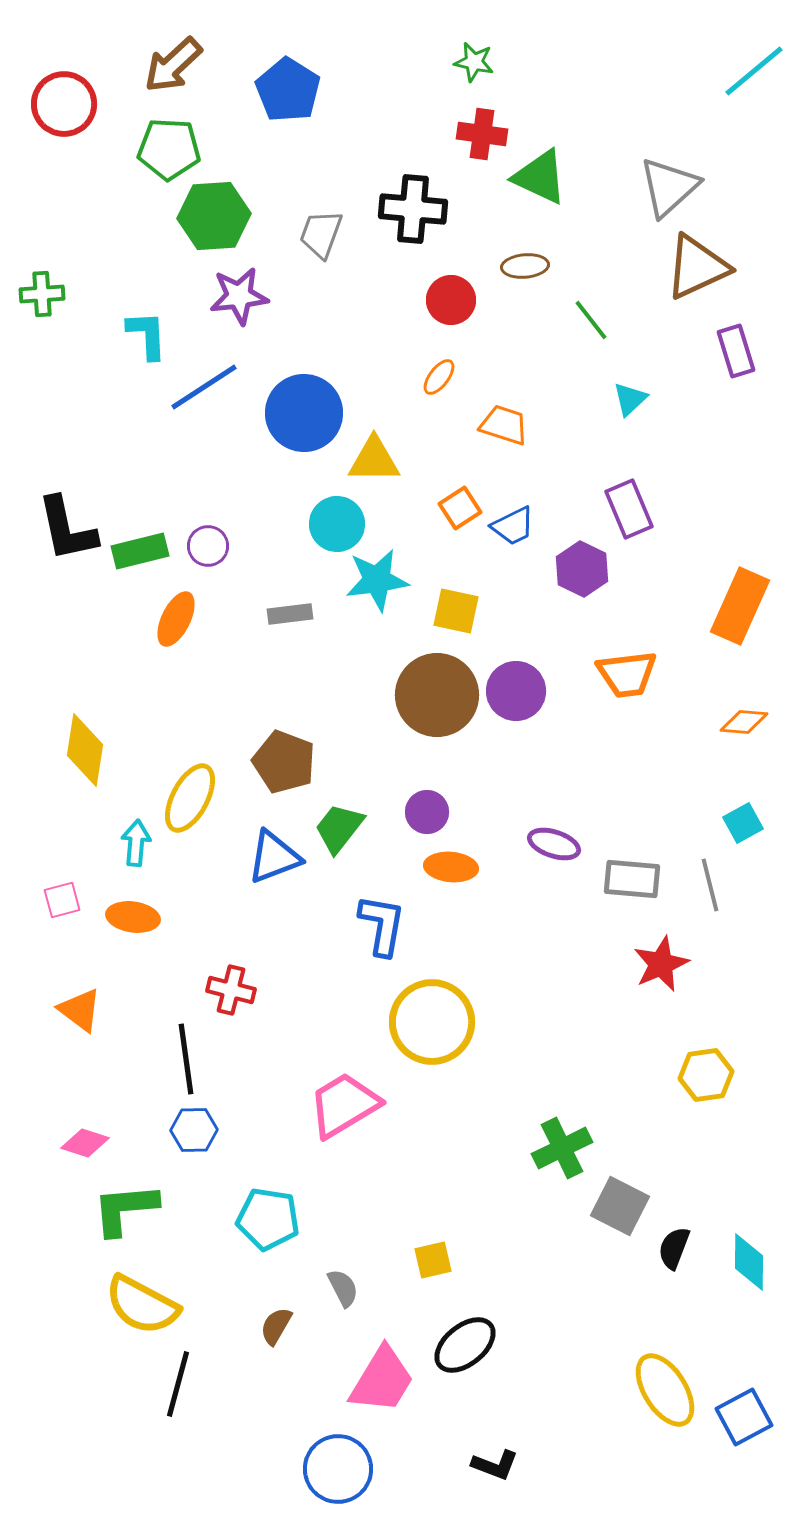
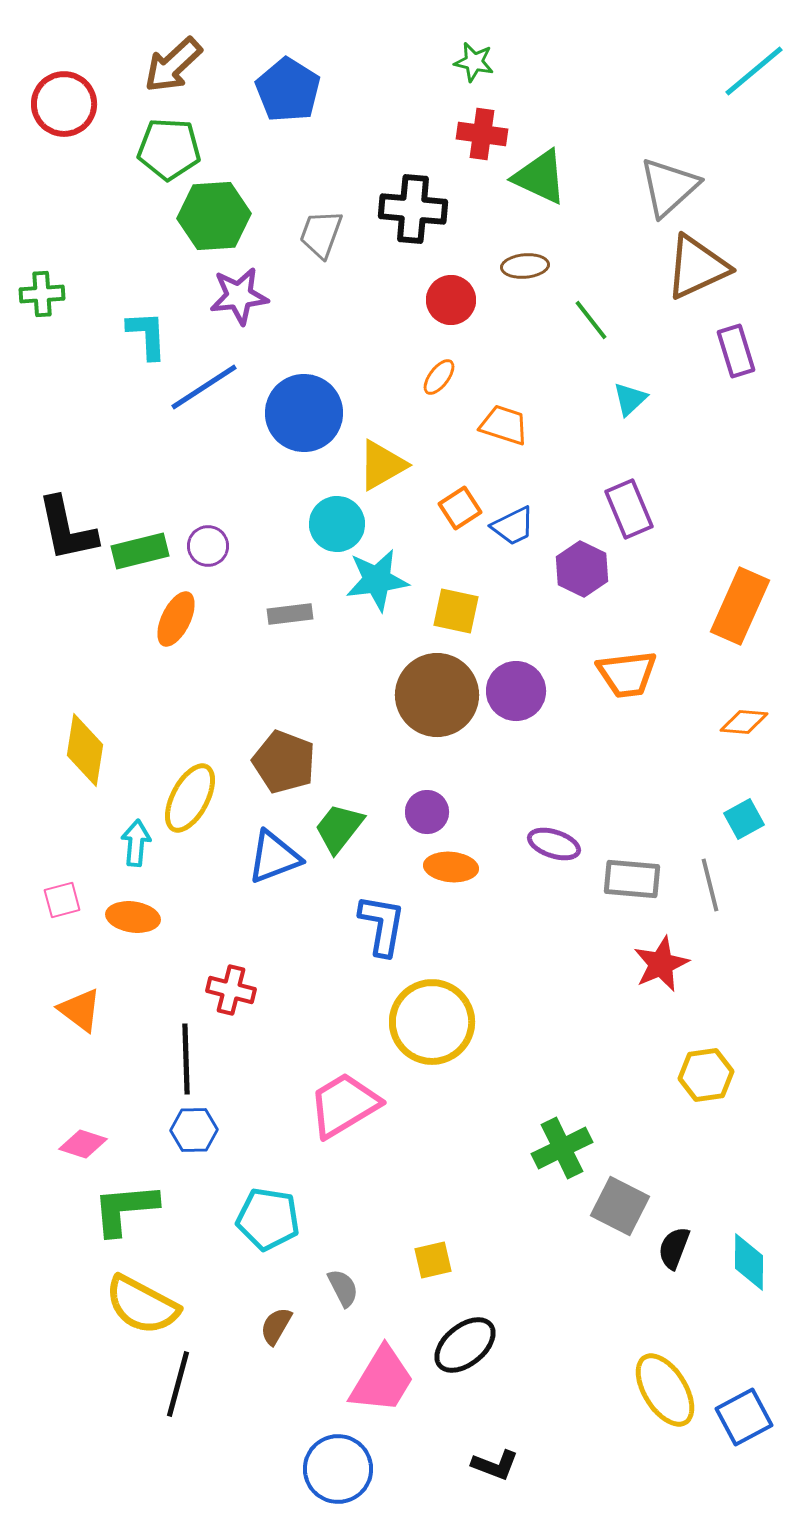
yellow triangle at (374, 460): moved 8 px right, 5 px down; rotated 30 degrees counterclockwise
cyan square at (743, 823): moved 1 px right, 4 px up
black line at (186, 1059): rotated 6 degrees clockwise
pink diamond at (85, 1143): moved 2 px left, 1 px down
